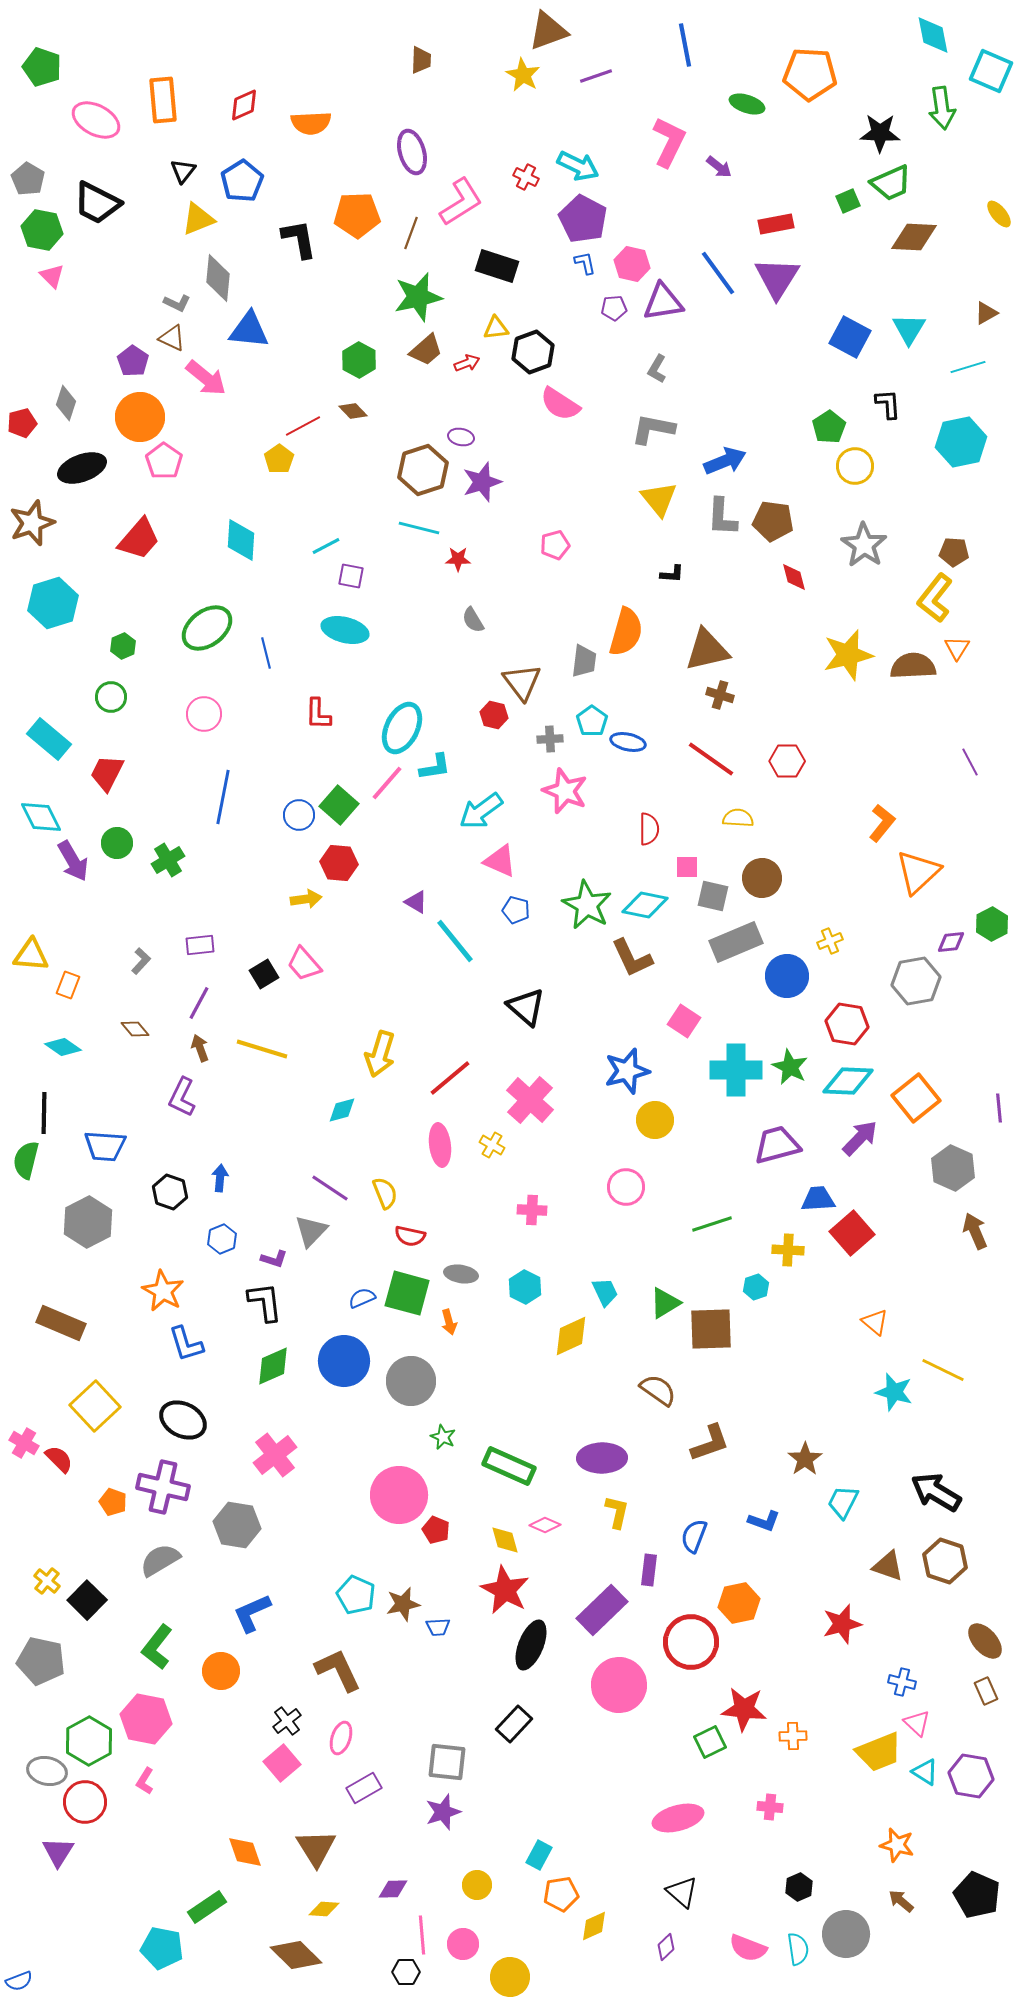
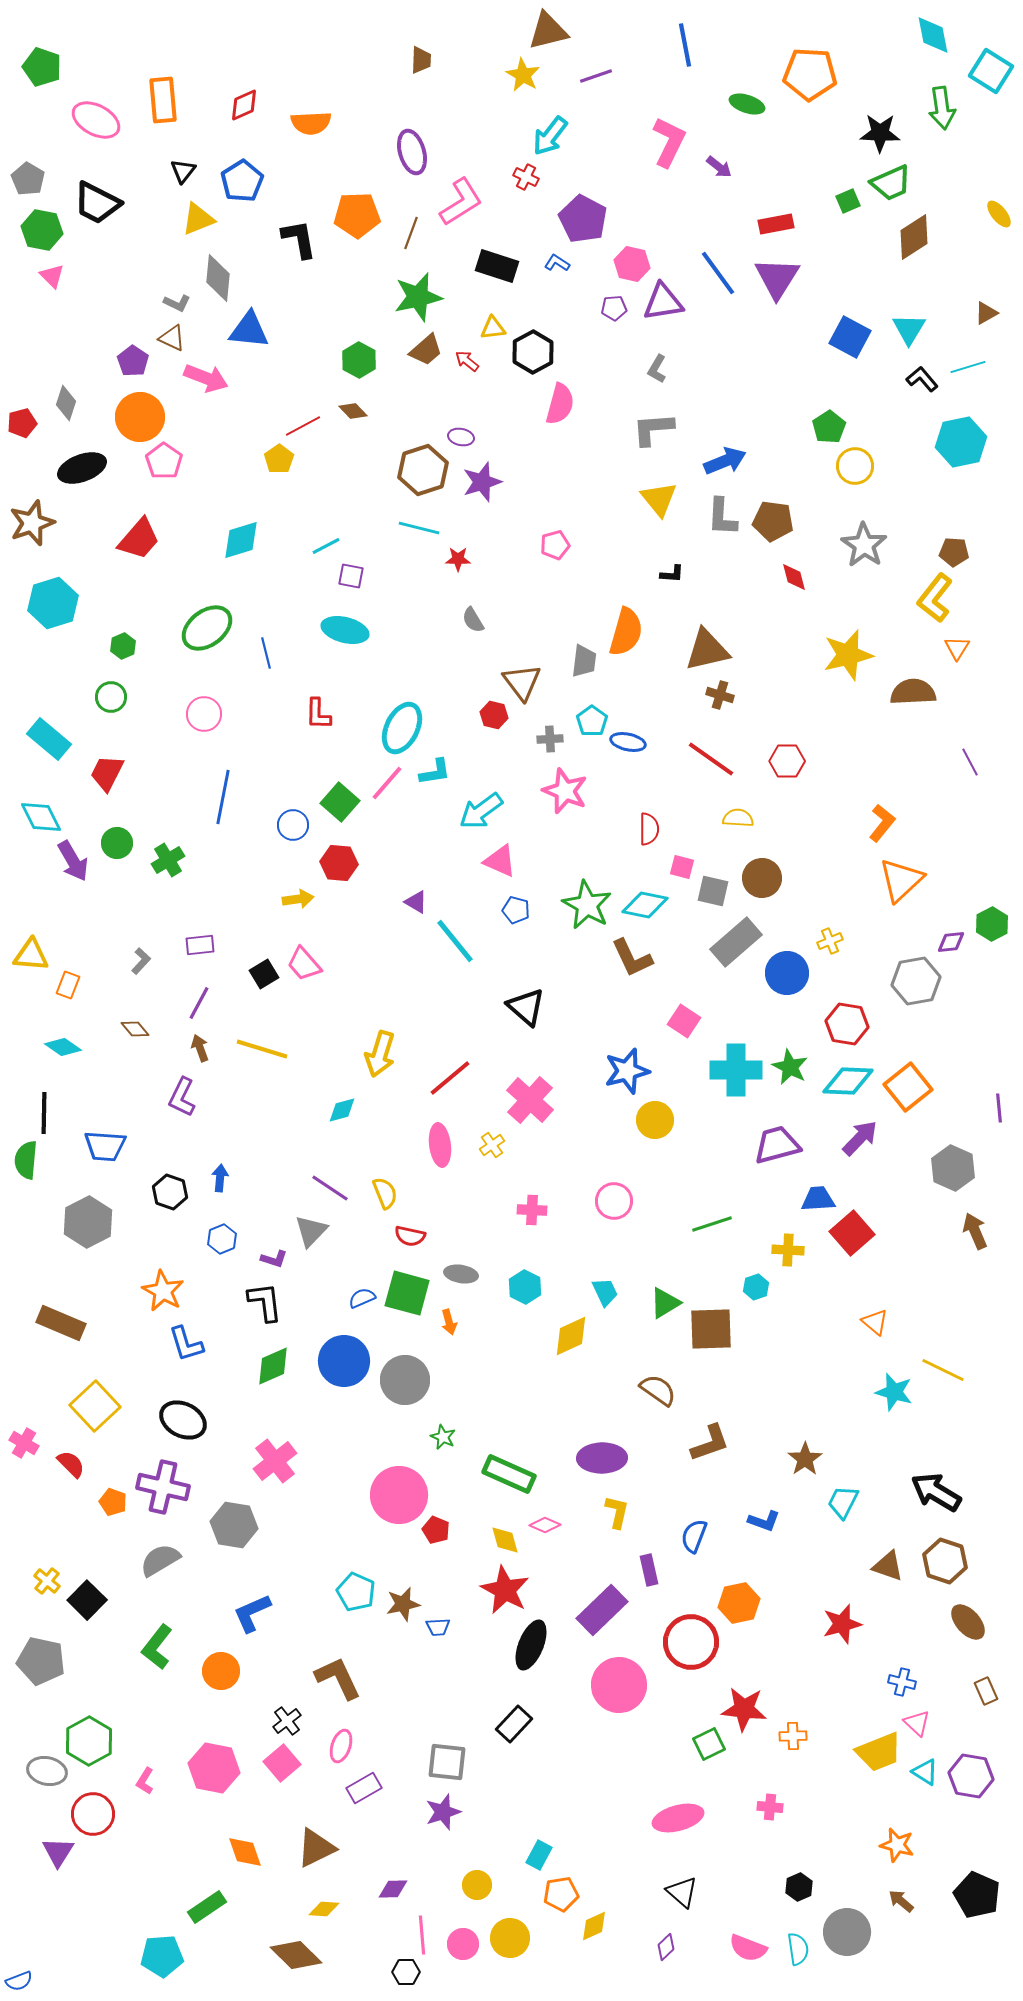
brown triangle at (548, 31): rotated 6 degrees clockwise
cyan square at (991, 71): rotated 9 degrees clockwise
cyan arrow at (578, 166): moved 28 px left, 30 px up; rotated 102 degrees clockwise
brown diamond at (914, 237): rotated 36 degrees counterclockwise
blue L-shape at (585, 263): moved 28 px left; rotated 45 degrees counterclockwise
yellow triangle at (496, 328): moved 3 px left
black hexagon at (533, 352): rotated 9 degrees counterclockwise
red arrow at (467, 363): moved 2 px up; rotated 120 degrees counterclockwise
pink arrow at (206, 378): rotated 18 degrees counterclockwise
pink semicircle at (560, 404): rotated 108 degrees counterclockwise
black L-shape at (888, 404): moved 34 px right, 25 px up; rotated 36 degrees counterclockwise
gray L-shape at (653, 429): rotated 15 degrees counterclockwise
cyan diamond at (241, 540): rotated 69 degrees clockwise
brown semicircle at (913, 666): moved 26 px down
cyan L-shape at (435, 767): moved 5 px down
green square at (339, 805): moved 1 px right, 3 px up
blue circle at (299, 815): moved 6 px left, 10 px down
pink square at (687, 867): moved 5 px left; rotated 15 degrees clockwise
orange triangle at (918, 872): moved 17 px left, 8 px down
gray square at (713, 896): moved 5 px up
yellow arrow at (306, 899): moved 8 px left
gray rectangle at (736, 942): rotated 18 degrees counterclockwise
blue circle at (787, 976): moved 3 px up
orange square at (916, 1098): moved 8 px left, 11 px up
yellow cross at (492, 1145): rotated 25 degrees clockwise
green semicircle at (26, 1160): rotated 9 degrees counterclockwise
pink circle at (626, 1187): moved 12 px left, 14 px down
gray circle at (411, 1381): moved 6 px left, 1 px up
pink cross at (275, 1455): moved 6 px down
red semicircle at (59, 1459): moved 12 px right, 5 px down
green rectangle at (509, 1466): moved 8 px down
gray hexagon at (237, 1525): moved 3 px left
purple rectangle at (649, 1570): rotated 20 degrees counterclockwise
cyan pentagon at (356, 1595): moved 3 px up
brown ellipse at (985, 1641): moved 17 px left, 19 px up
brown L-shape at (338, 1670): moved 8 px down
pink hexagon at (146, 1719): moved 68 px right, 49 px down
pink ellipse at (341, 1738): moved 8 px down
green square at (710, 1742): moved 1 px left, 2 px down
red circle at (85, 1802): moved 8 px right, 12 px down
brown triangle at (316, 1848): rotated 36 degrees clockwise
gray circle at (846, 1934): moved 1 px right, 2 px up
cyan pentagon at (162, 1948): moved 8 px down; rotated 15 degrees counterclockwise
yellow circle at (510, 1977): moved 39 px up
